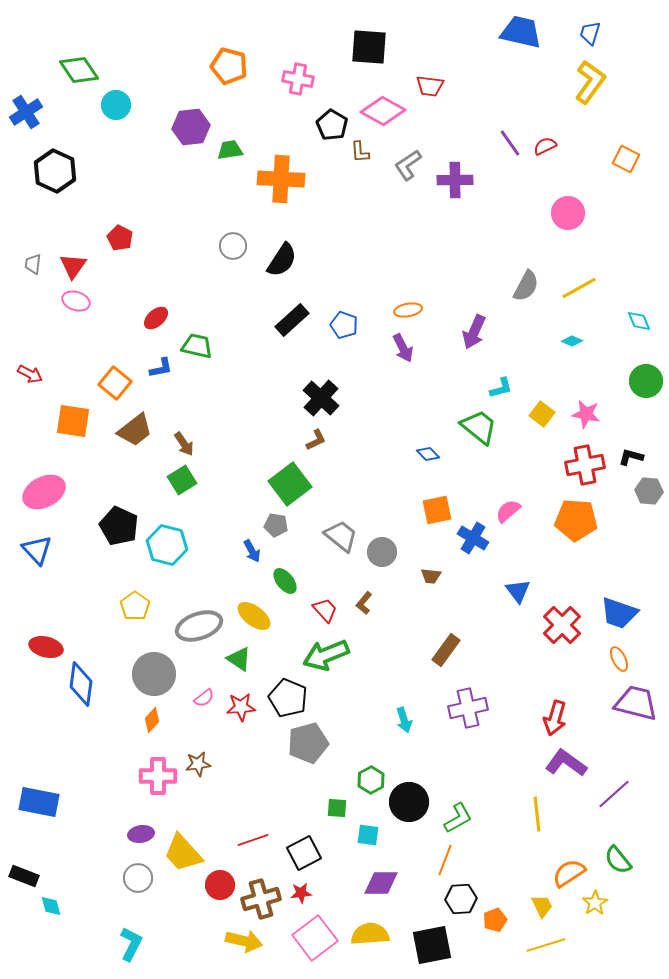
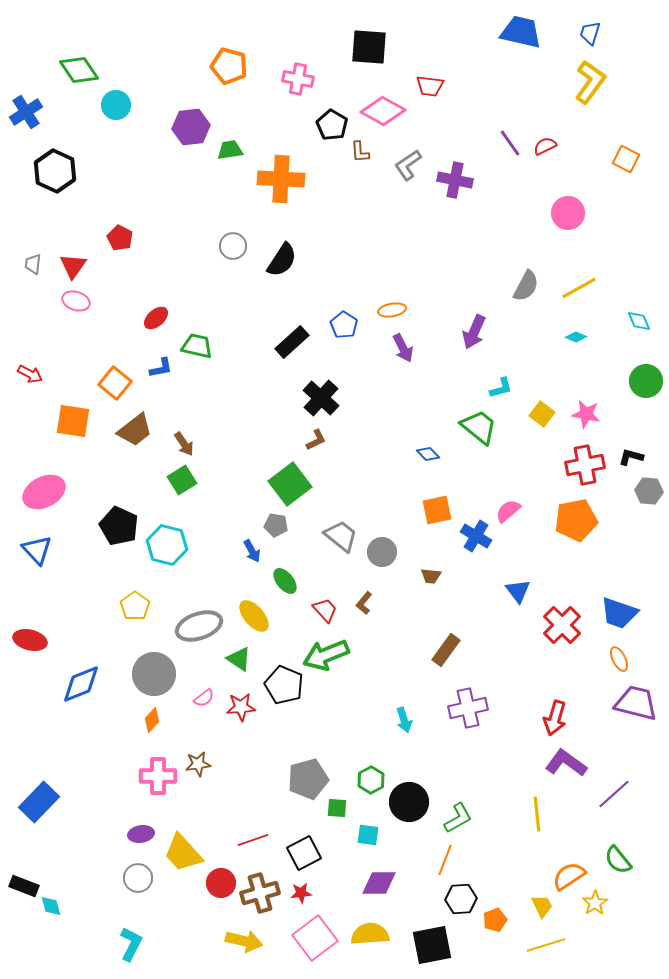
purple cross at (455, 180): rotated 12 degrees clockwise
orange ellipse at (408, 310): moved 16 px left
black rectangle at (292, 320): moved 22 px down
blue pentagon at (344, 325): rotated 12 degrees clockwise
cyan diamond at (572, 341): moved 4 px right, 4 px up
orange pentagon at (576, 520): rotated 15 degrees counterclockwise
blue cross at (473, 538): moved 3 px right, 2 px up
yellow ellipse at (254, 616): rotated 12 degrees clockwise
red ellipse at (46, 647): moved 16 px left, 7 px up
blue diamond at (81, 684): rotated 60 degrees clockwise
black pentagon at (288, 698): moved 4 px left, 13 px up
gray pentagon at (308, 743): moved 36 px down
blue rectangle at (39, 802): rotated 57 degrees counterclockwise
orange semicircle at (569, 873): moved 3 px down
black rectangle at (24, 876): moved 10 px down
purple diamond at (381, 883): moved 2 px left
red circle at (220, 885): moved 1 px right, 2 px up
brown cross at (261, 899): moved 1 px left, 6 px up
